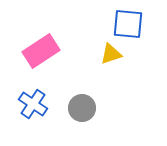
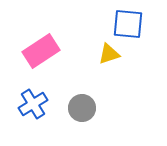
yellow triangle: moved 2 px left
blue cross: rotated 24 degrees clockwise
